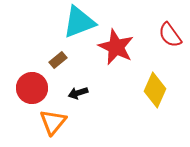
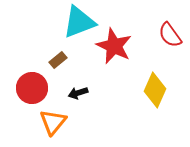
red star: moved 2 px left, 1 px up
